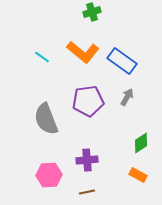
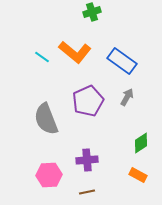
orange L-shape: moved 8 px left
purple pentagon: rotated 16 degrees counterclockwise
